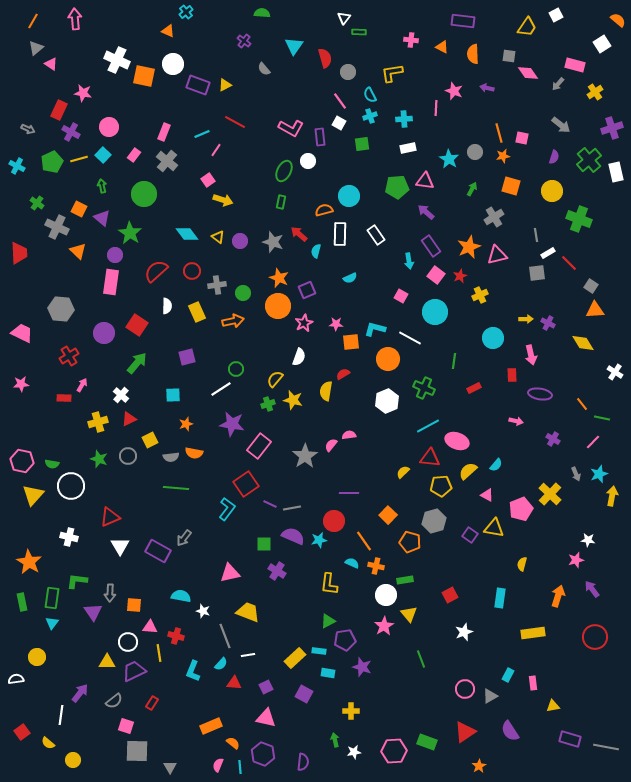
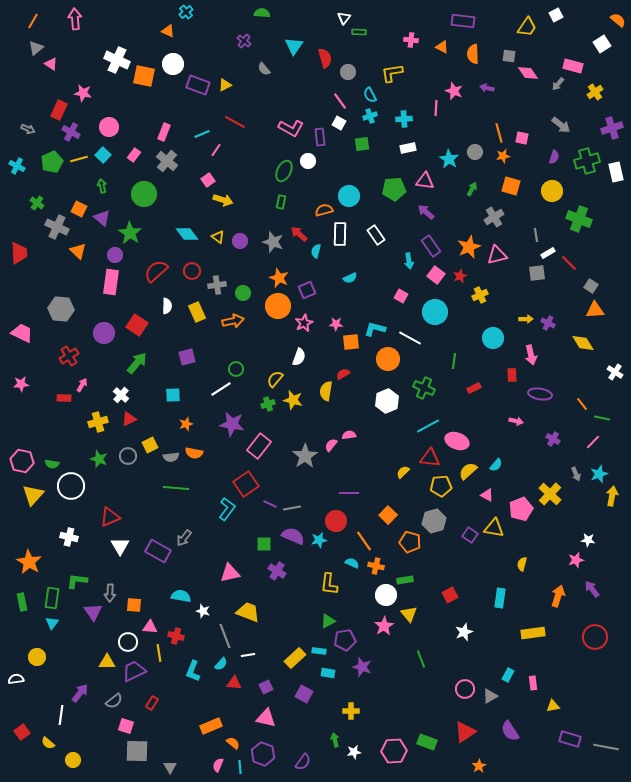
pink rectangle at (575, 65): moved 2 px left, 1 px down
green cross at (589, 160): moved 2 px left, 1 px down; rotated 25 degrees clockwise
green pentagon at (397, 187): moved 3 px left, 2 px down
yellow square at (150, 440): moved 5 px down
red circle at (334, 521): moved 2 px right
purple semicircle at (303, 762): rotated 30 degrees clockwise
